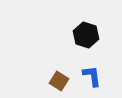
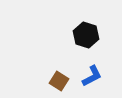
blue L-shape: rotated 70 degrees clockwise
